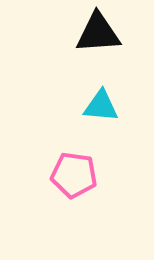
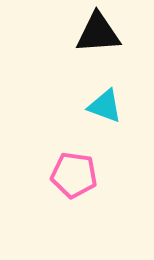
cyan triangle: moved 4 px right; rotated 15 degrees clockwise
